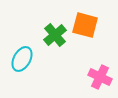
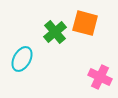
orange square: moved 2 px up
green cross: moved 3 px up
